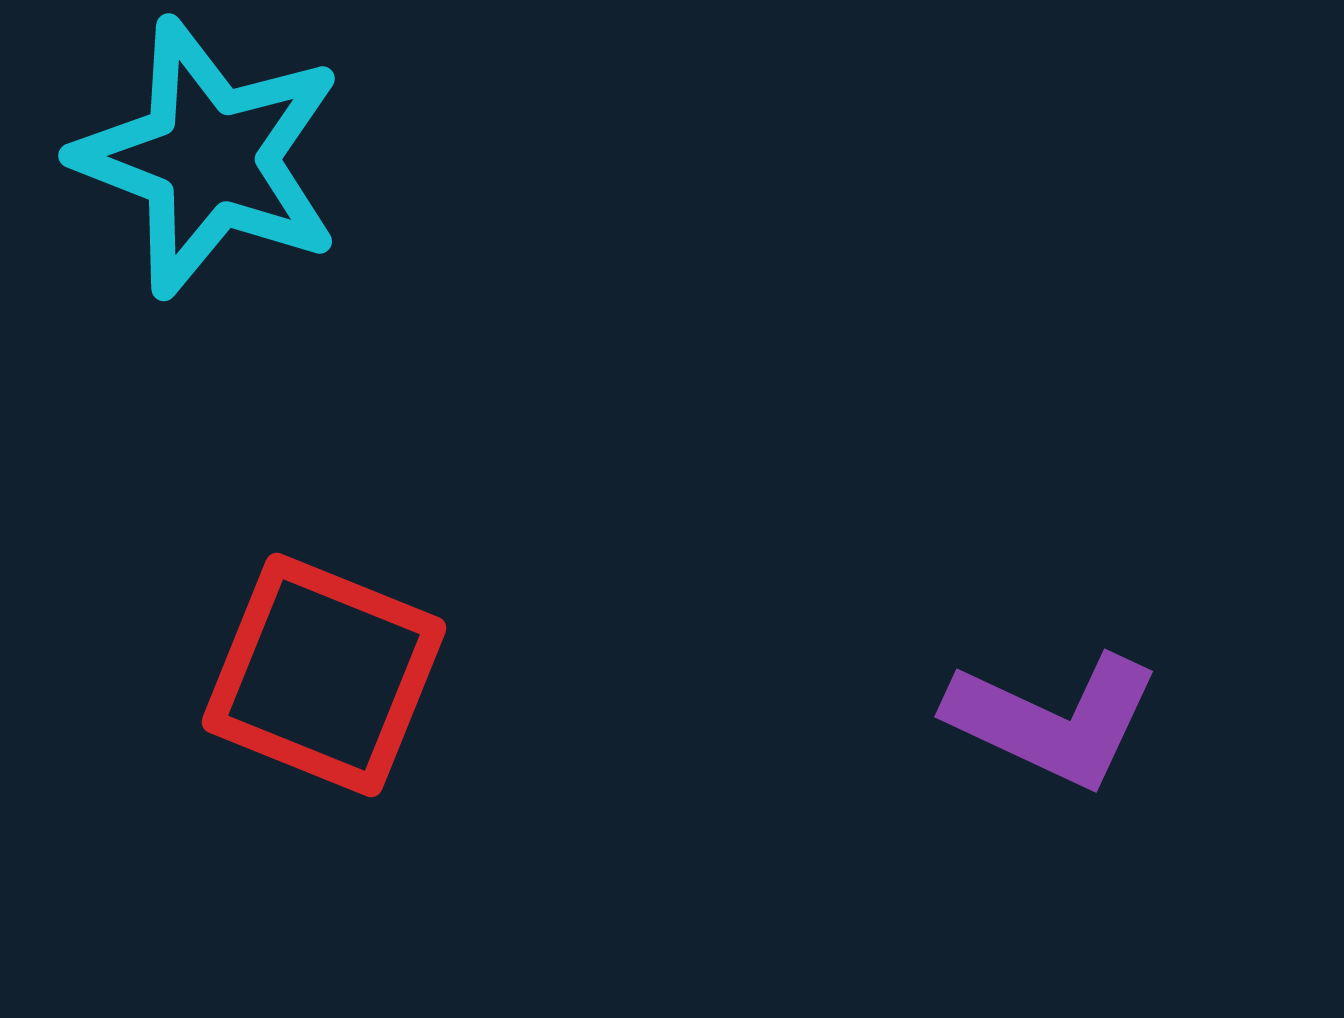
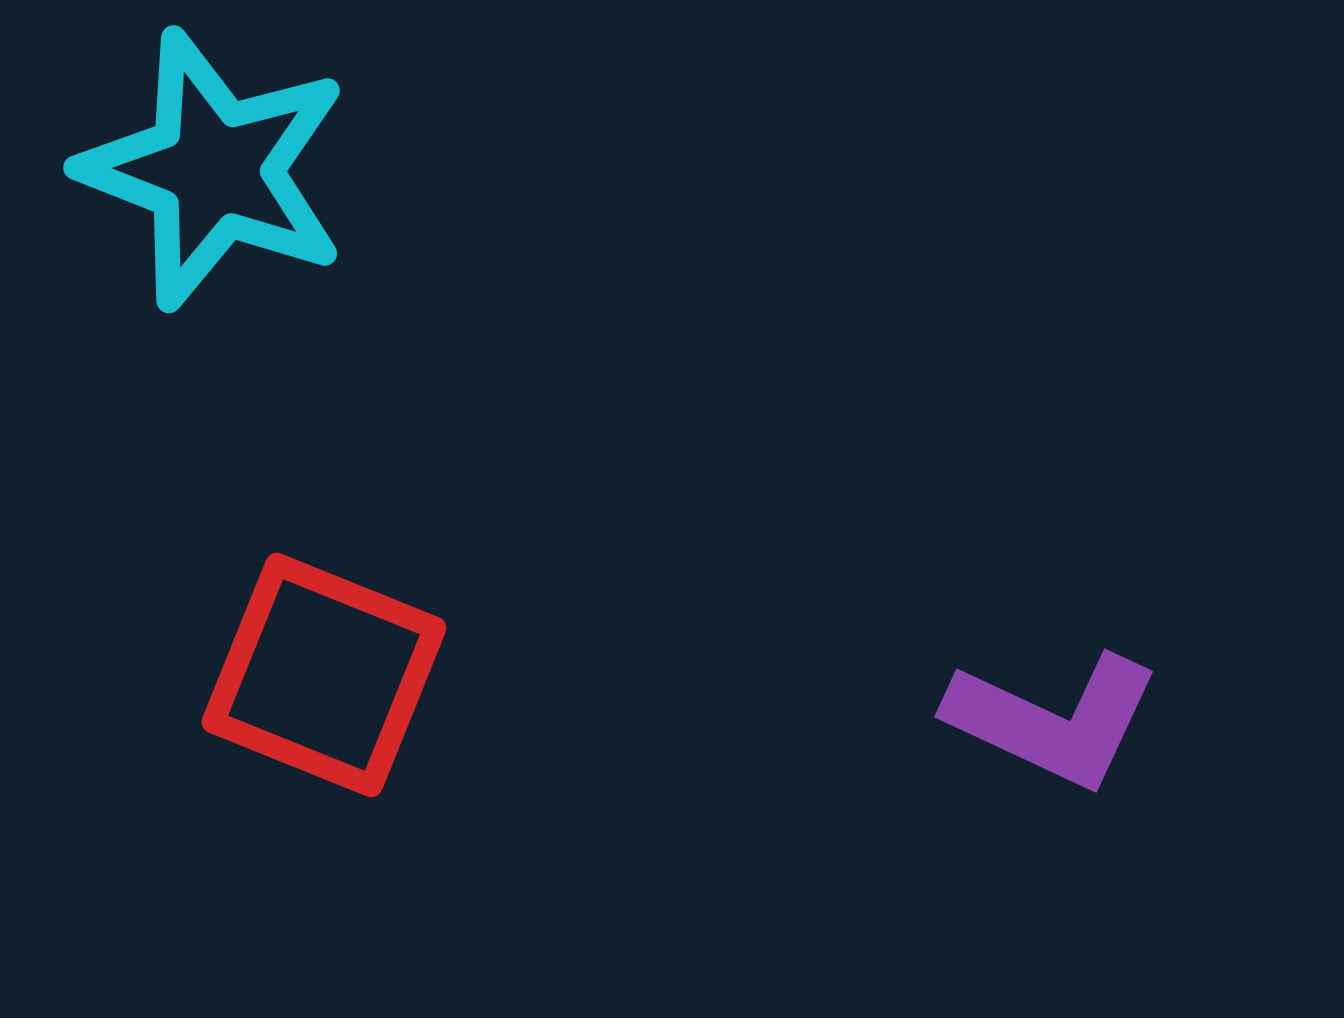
cyan star: moved 5 px right, 12 px down
